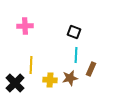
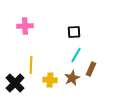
black square: rotated 24 degrees counterclockwise
cyan line: rotated 28 degrees clockwise
brown star: moved 2 px right; rotated 14 degrees counterclockwise
